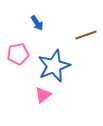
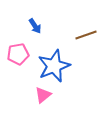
blue arrow: moved 2 px left, 3 px down
